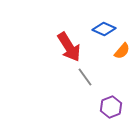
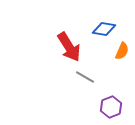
blue diamond: rotated 15 degrees counterclockwise
orange semicircle: rotated 18 degrees counterclockwise
gray line: rotated 24 degrees counterclockwise
